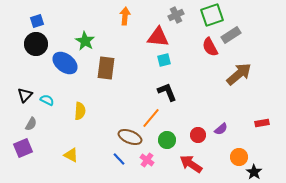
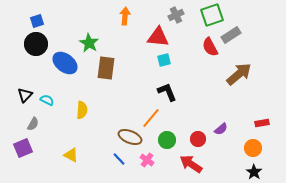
green star: moved 4 px right, 2 px down
yellow semicircle: moved 2 px right, 1 px up
gray semicircle: moved 2 px right
red circle: moved 4 px down
orange circle: moved 14 px right, 9 px up
